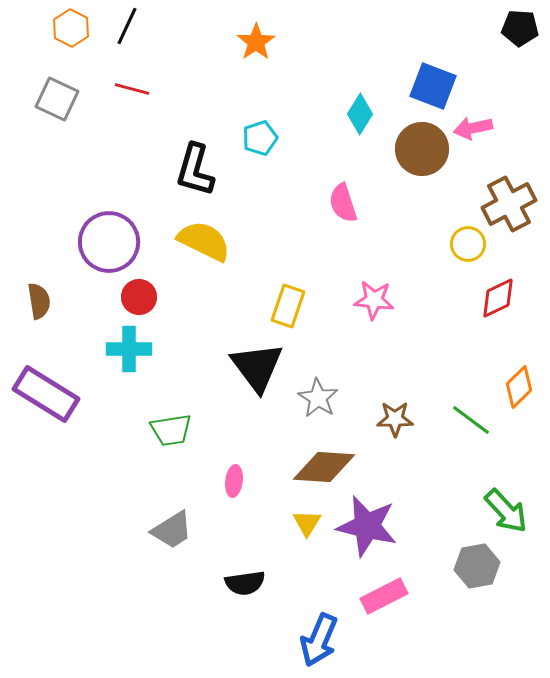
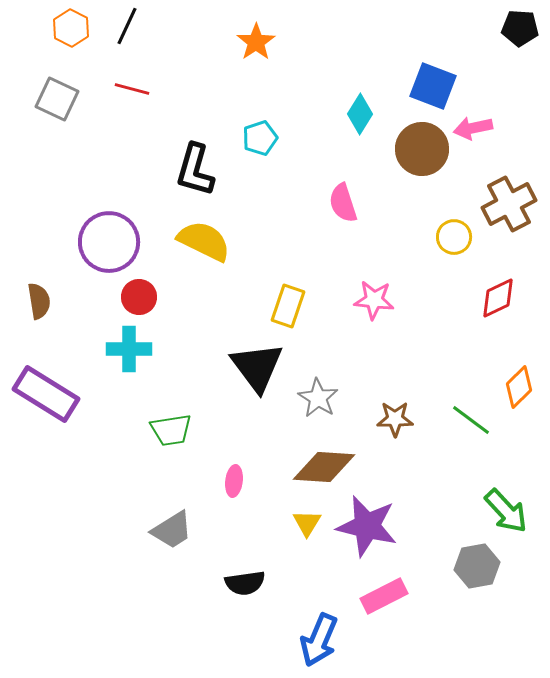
yellow circle: moved 14 px left, 7 px up
